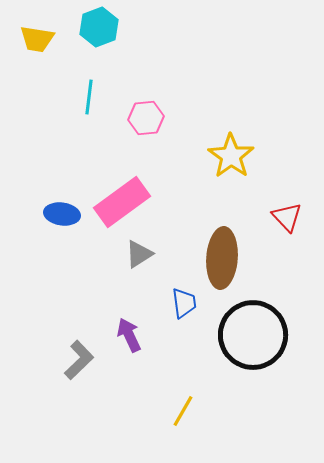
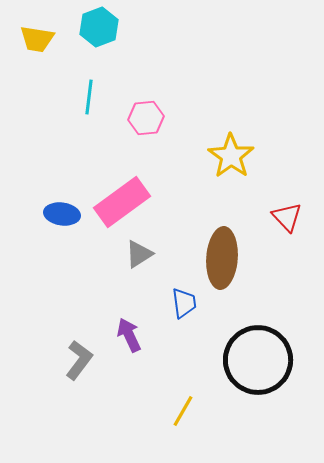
black circle: moved 5 px right, 25 px down
gray L-shape: rotated 9 degrees counterclockwise
